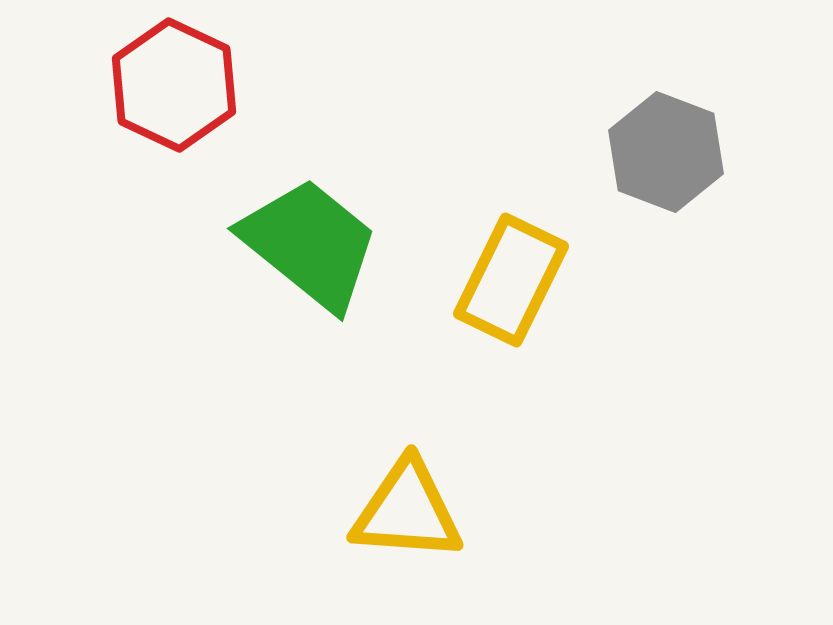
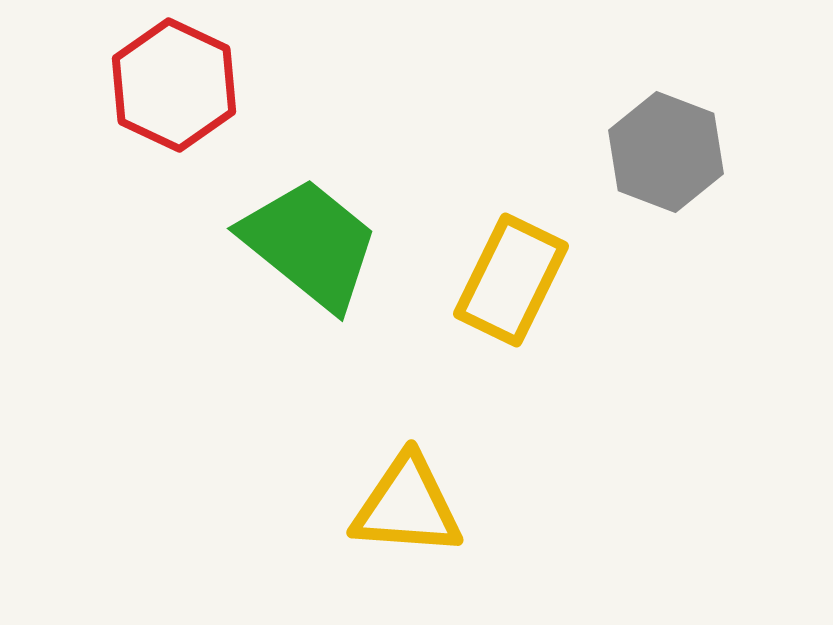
yellow triangle: moved 5 px up
